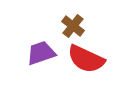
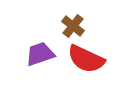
purple trapezoid: moved 1 px left, 1 px down
